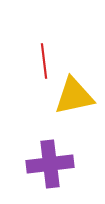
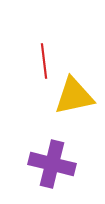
purple cross: moved 2 px right; rotated 21 degrees clockwise
